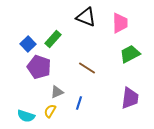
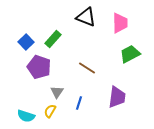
blue square: moved 2 px left, 2 px up
gray triangle: rotated 32 degrees counterclockwise
purple trapezoid: moved 13 px left, 1 px up
